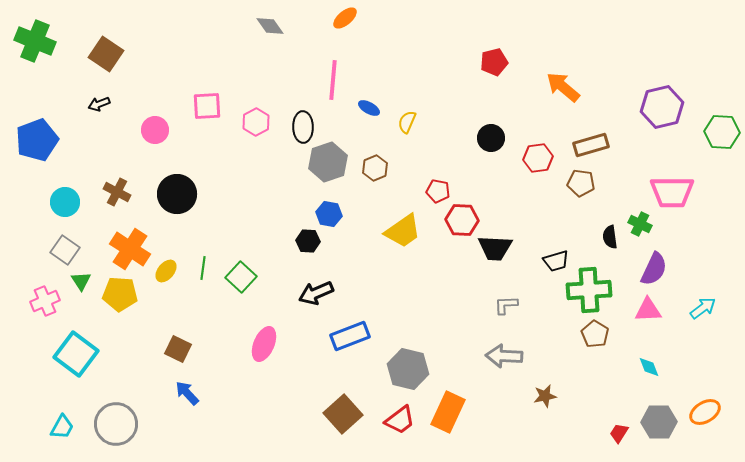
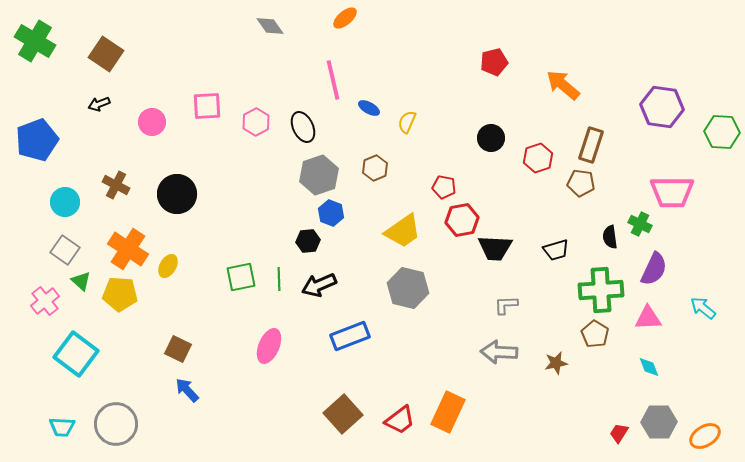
green cross at (35, 41): rotated 9 degrees clockwise
pink line at (333, 80): rotated 18 degrees counterclockwise
orange arrow at (563, 87): moved 2 px up
purple hexagon at (662, 107): rotated 21 degrees clockwise
black ellipse at (303, 127): rotated 24 degrees counterclockwise
pink circle at (155, 130): moved 3 px left, 8 px up
brown rectangle at (591, 145): rotated 56 degrees counterclockwise
red hexagon at (538, 158): rotated 12 degrees counterclockwise
gray hexagon at (328, 162): moved 9 px left, 13 px down
red pentagon at (438, 191): moved 6 px right, 4 px up
brown cross at (117, 192): moved 1 px left, 7 px up
blue hexagon at (329, 214): moved 2 px right, 1 px up; rotated 10 degrees clockwise
red hexagon at (462, 220): rotated 12 degrees counterclockwise
black hexagon at (308, 241): rotated 10 degrees counterclockwise
orange cross at (130, 249): moved 2 px left
black trapezoid at (556, 261): moved 11 px up
green line at (203, 268): moved 76 px right, 11 px down; rotated 10 degrees counterclockwise
yellow ellipse at (166, 271): moved 2 px right, 5 px up; rotated 10 degrees counterclockwise
green square at (241, 277): rotated 36 degrees clockwise
green triangle at (81, 281): rotated 15 degrees counterclockwise
green cross at (589, 290): moved 12 px right
black arrow at (316, 293): moved 3 px right, 8 px up
pink cross at (45, 301): rotated 16 degrees counterclockwise
cyan arrow at (703, 308): rotated 104 degrees counterclockwise
pink triangle at (648, 310): moved 8 px down
pink ellipse at (264, 344): moved 5 px right, 2 px down
gray arrow at (504, 356): moved 5 px left, 4 px up
gray hexagon at (408, 369): moved 81 px up
blue arrow at (187, 393): moved 3 px up
brown star at (545, 396): moved 11 px right, 33 px up
orange ellipse at (705, 412): moved 24 px down
cyan trapezoid at (62, 427): rotated 64 degrees clockwise
